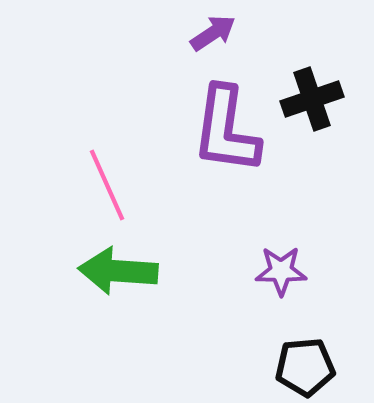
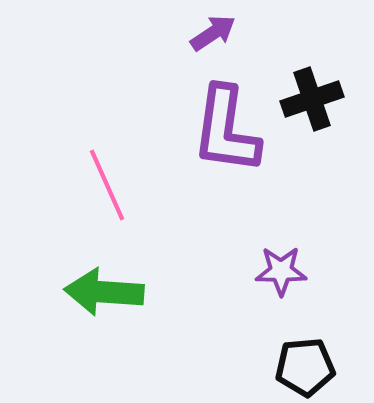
green arrow: moved 14 px left, 21 px down
